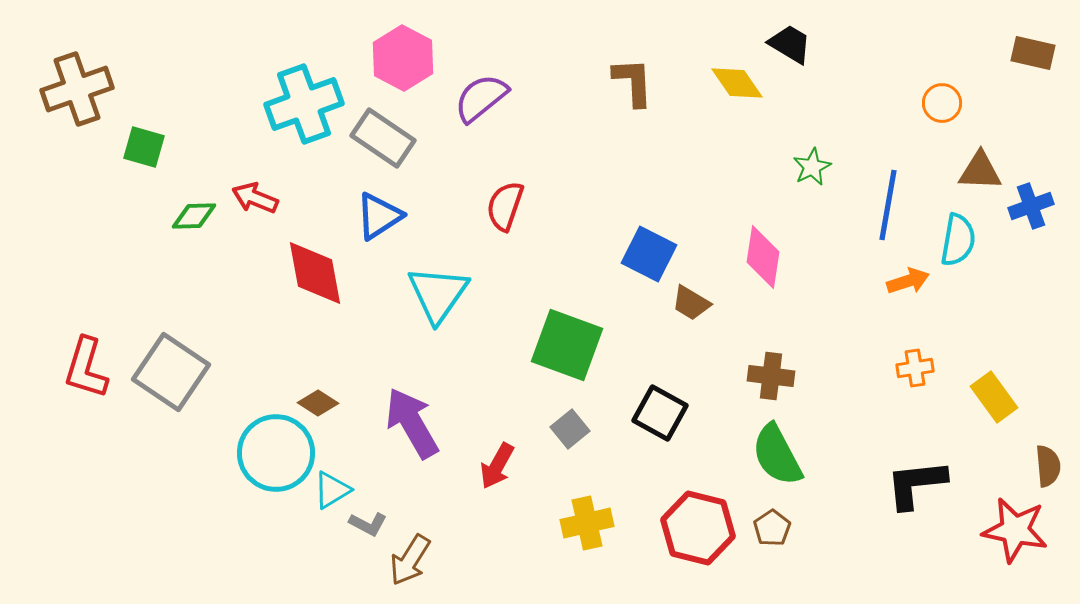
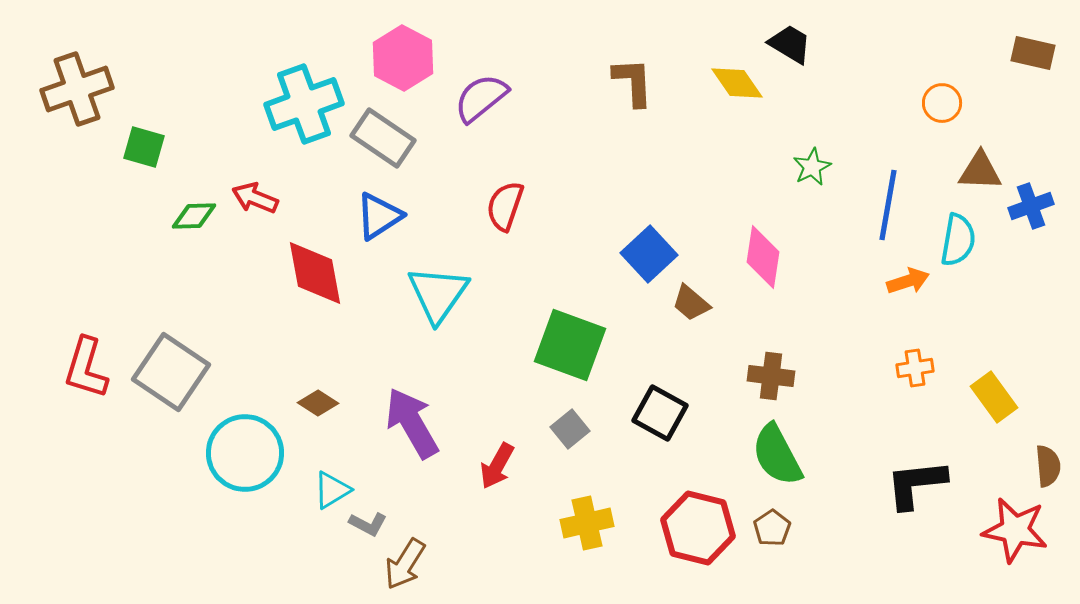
blue square at (649, 254): rotated 20 degrees clockwise
brown trapezoid at (691, 303): rotated 9 degrees clockwise
green square at (567, 345): moved 3 px right
cyan circle at (276, 453): moved 31 px left
brown arrow at (410, 560): moved 5 px left, 4 px down
